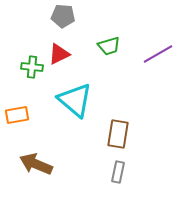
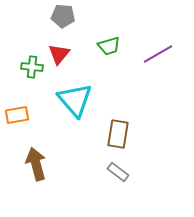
red triangle: rotated 25 degrees counterclockwise
cyan triangle: rotated 9 degrees clockwise
brown arrow: rotated 52 degrees clockwise
gray rectangle: rotated 65 degrees counterclockwise
